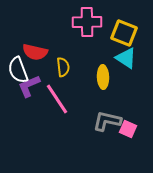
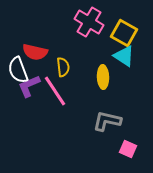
pink cross: moved 2 px right; rotated 32 degrees clockwise
yellow square: rotated 8 degrees clockwise
cyan triangle: moved 2 px left, 2 px up
pink line: moved 2 px left, 8 px up
pink square: moved 20 px down
